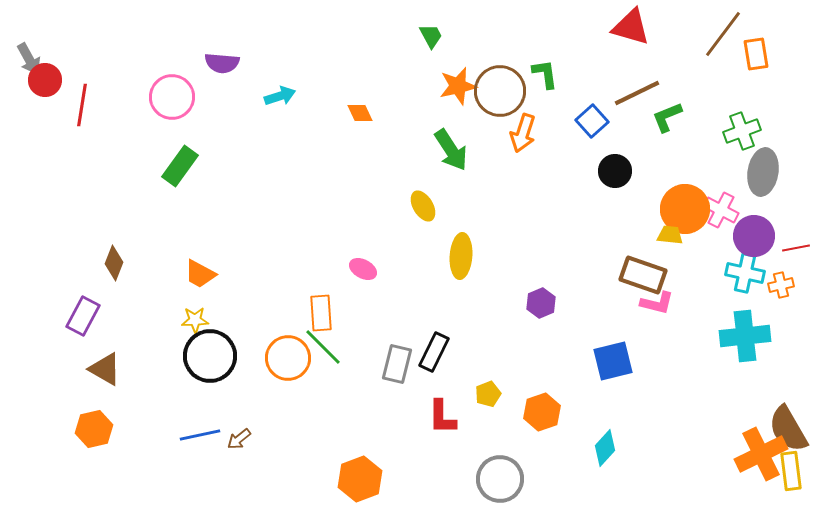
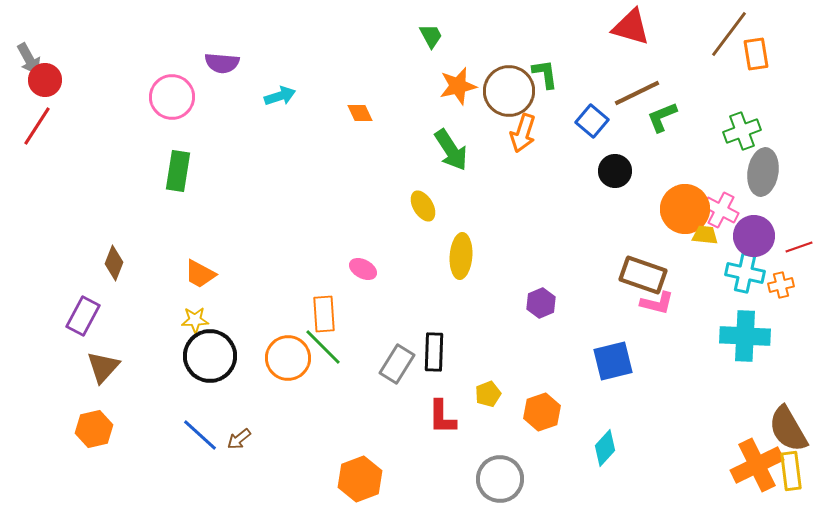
brown line at (723, 34): moved 6 px right
brown circle at (500, 91): moved 9 px right
red line at (82, 105): moved 45 px left, 21 px down; rotated 24 degrees clockwise
green L-shape at (667, 117): moved 5 px left
blue square at (592, 121): rotated 8 degrees counterclockwise
green rectangle at (180, 166): moved 2 px left, 5 px down; rotated 27 degrees counterclockwise
yellow trapezoid at (670, 235): moved 35 px right
red line at (796, 248): moved 3 px right, 1 px up; rotated 8 degrees counterclockwise
orange rectangle at (321, 313): moved 3 px right, 1 px down
cyan cross at (745, 336): rotated 9 degrees clockwise
black rectangle at (434, 352): rotated 24 degrees counterclockwise
gray rectangle at (397, 364): rotated 18 degrees clockwise
brown triangle at (105, 369): moved 2 px left, 2 px up; rotated 42 degrees clockwise
blue line at (200, 435): rotated 54 degrees clockwise
orange cross at (761, 454): moved 4 px left, 11 px down
